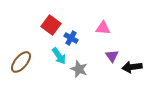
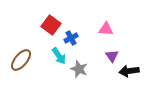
pink triangle: moved 3 px right, 1 px down
blue cross: rotated 32 degrees clockwise
brown ellipse: moved 2 px up
black arrow: moved 3 px left, 4 px down
